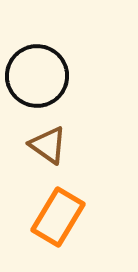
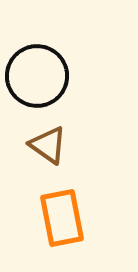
orange rectangle: moved 4 px right, 1 px down; rotated 42 degrees counterclockwise
